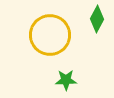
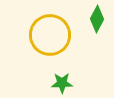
green star: moved 4 px left, 3 px down
